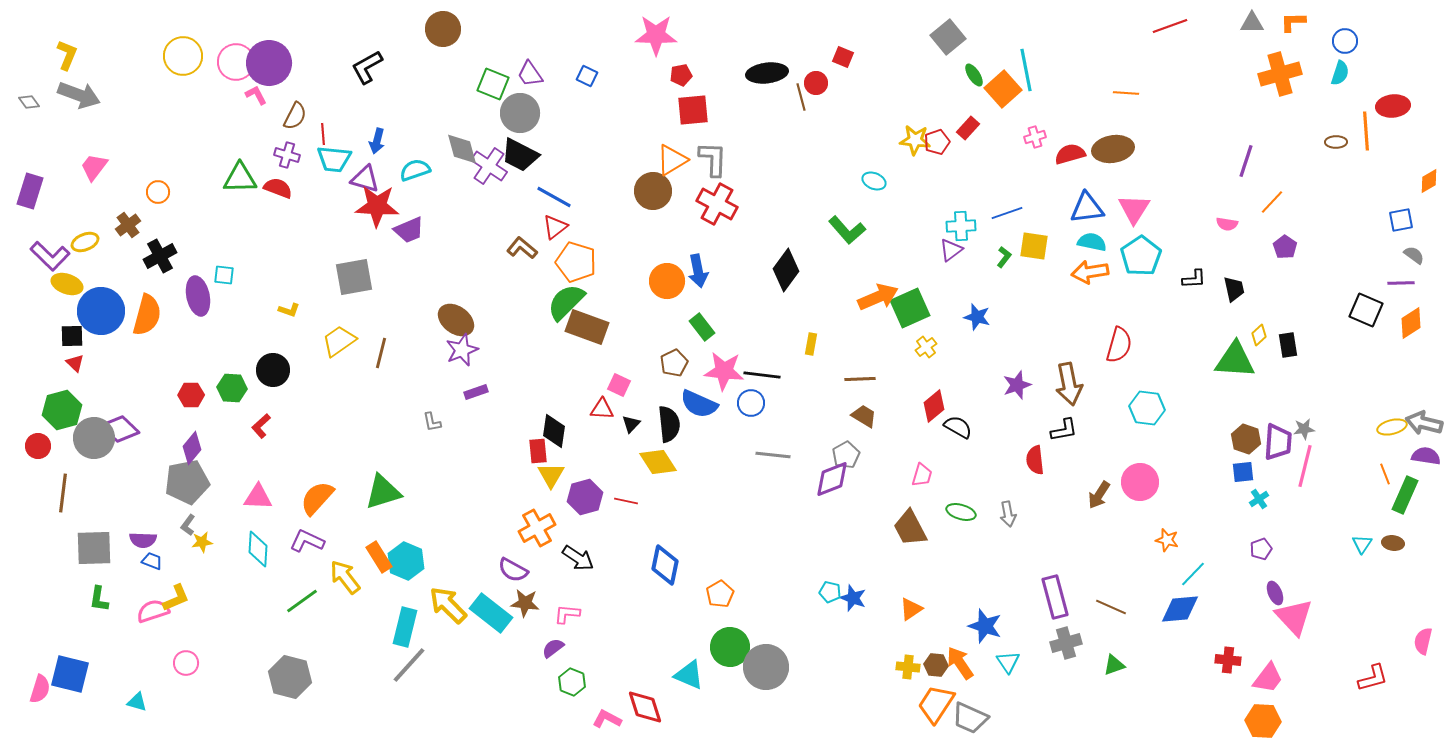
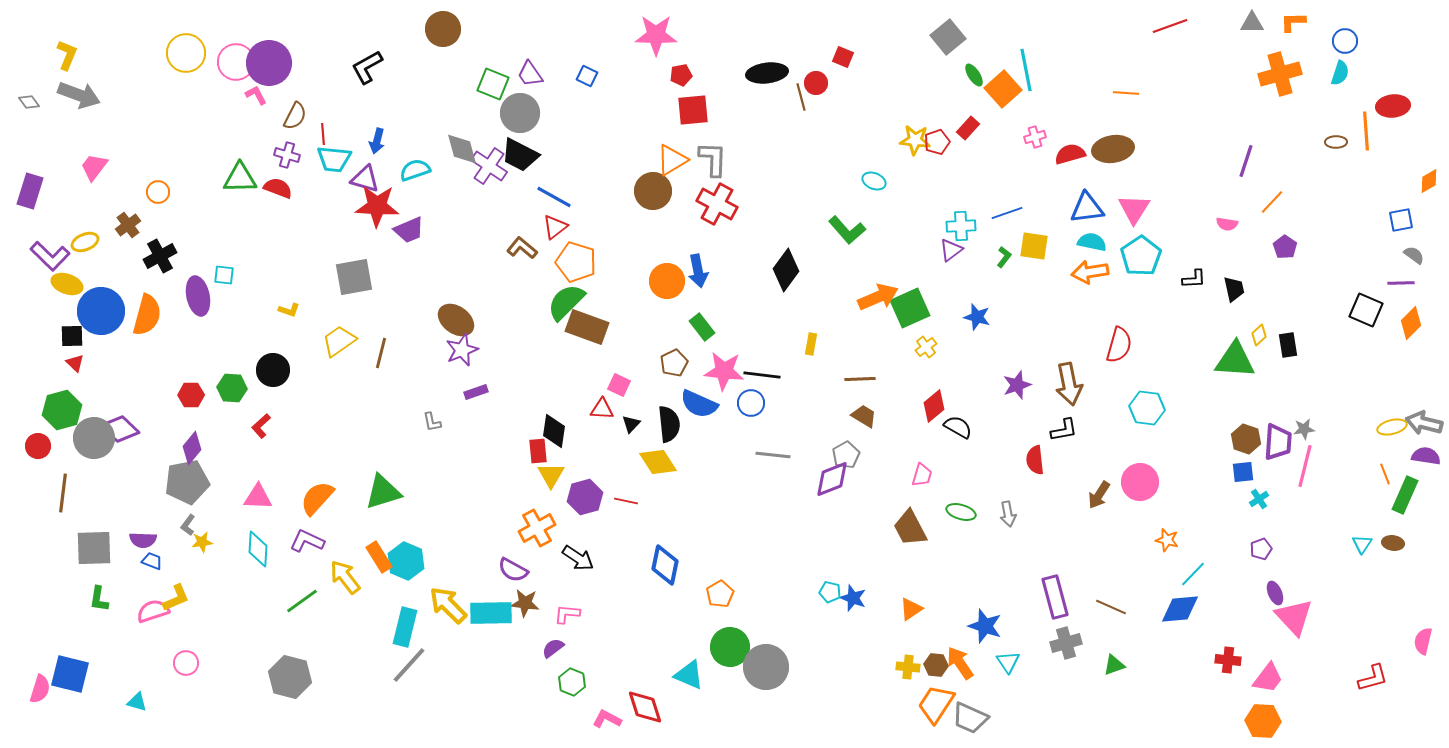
yellow circle at (183, 56): moved 3 px right, 3 px up
orange diamond at (1411, 323): rotated 12 degrees counterclockwise
cyan rectangle at (491, 613): rotated 39 degrees counterclockwise
